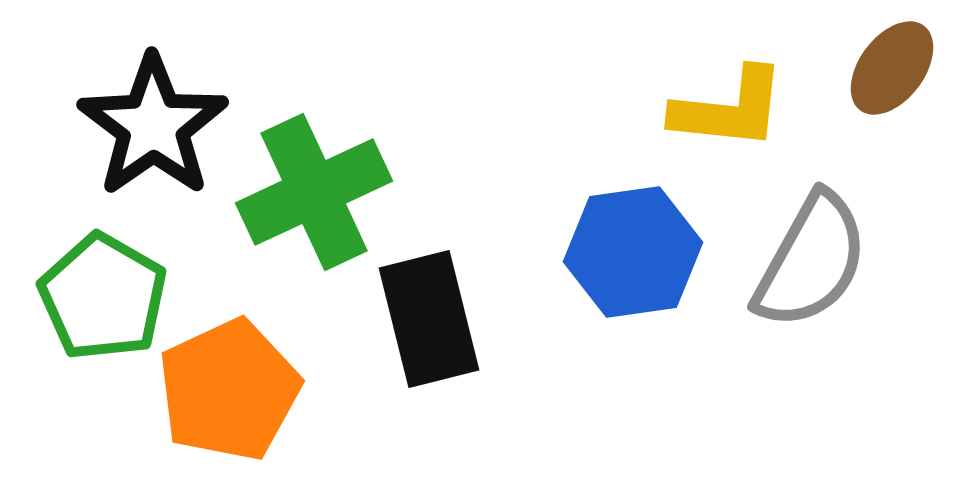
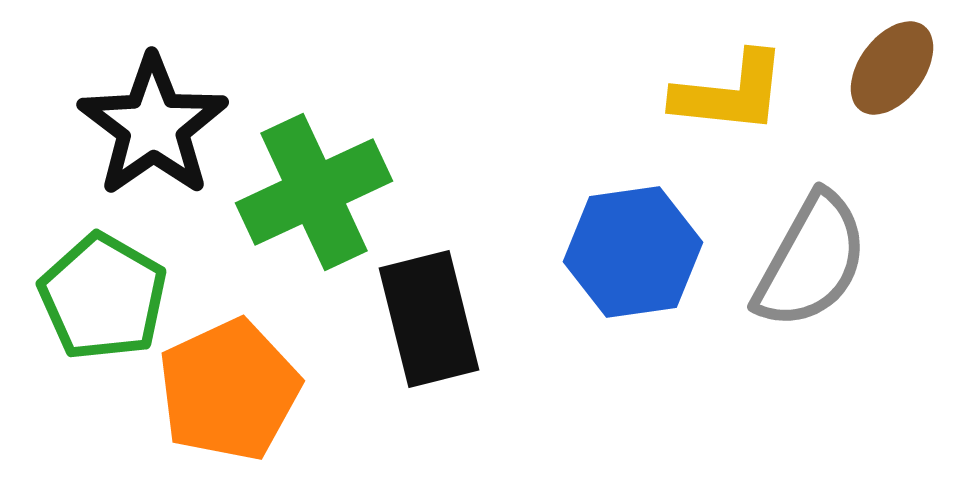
yellow L-shape: moved 1 px right, 16 px up
